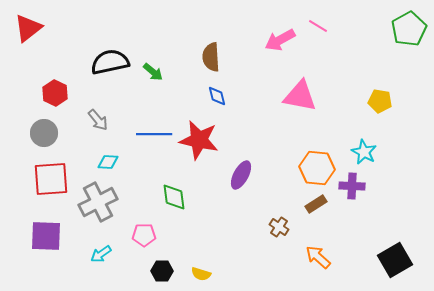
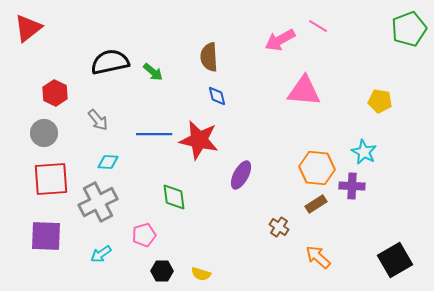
green pentagon: rotated 8 degrees clockwise
brown semicircle: moved 2 px left
pink triangle: moved 4 px right, 5 px up; rotated 6 degrees counterclockwise
pink pentagon: rotated 15 degrees counterclockwise
